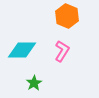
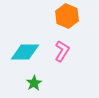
cyan diamond: moved 3 px right, 2 px down
